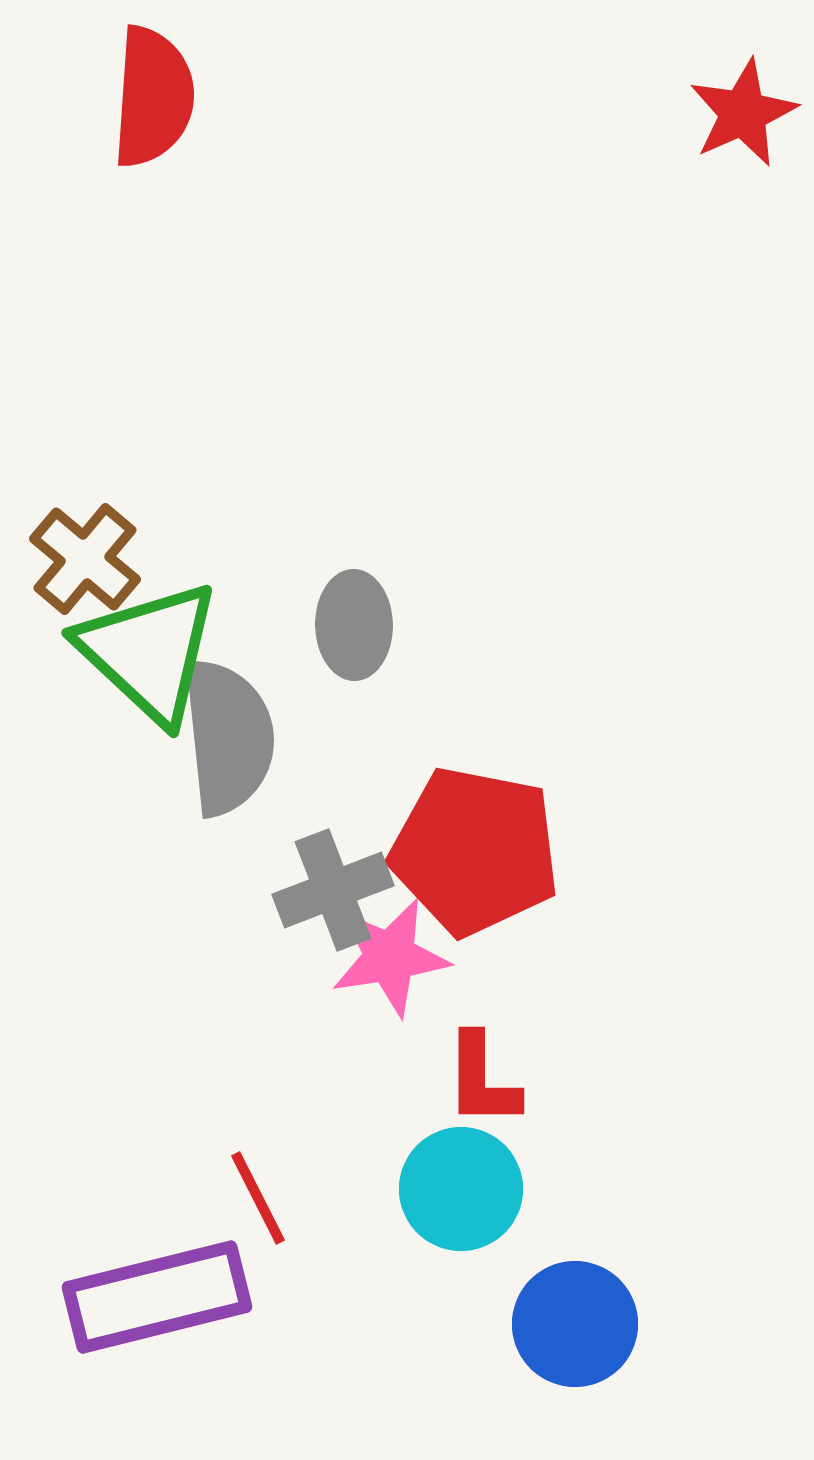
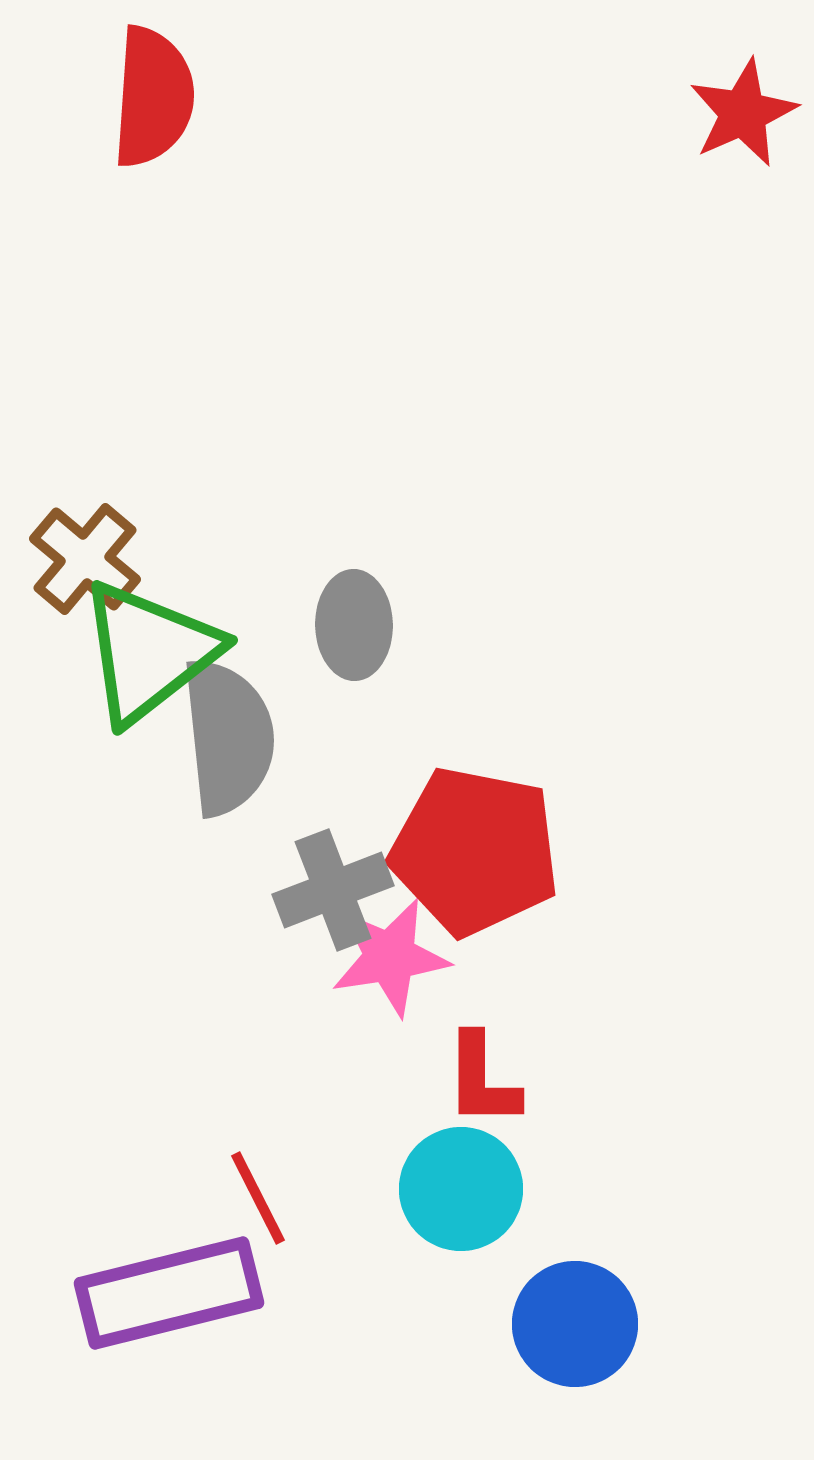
green triangle: rotated 39 degrees clockwise
purple rectangle: moved 12 px right, 4 px up
